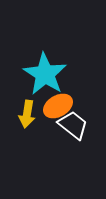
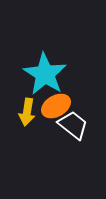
orange ellipse: moved 2 px left
yellow arrow: moved 2 px up
